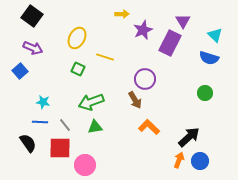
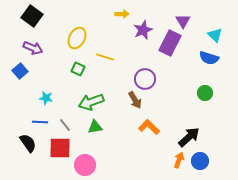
cyan star: moved 3 px right, 4 px up
